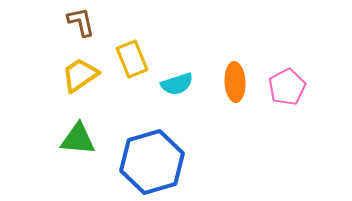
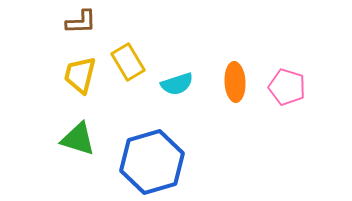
brown L-shape: rotated 100 degrees clockwise
yellow rectangle: moved 4 px left, 3 px down; rotated 9 degrees counterclockwise
yellow trapezoid: rotated 42 degrees counterclockwise
pink pentagon: rotated 27 degrees counterclockwise
green triangle: rotated 12 degrees clockwise
